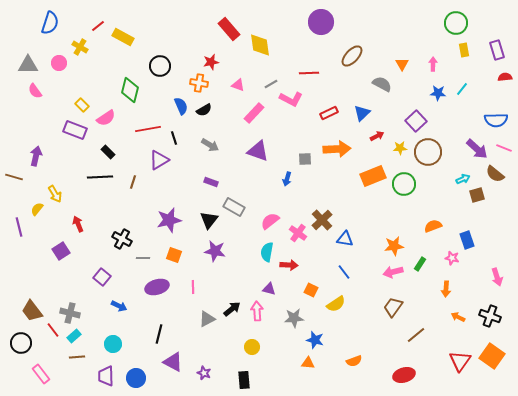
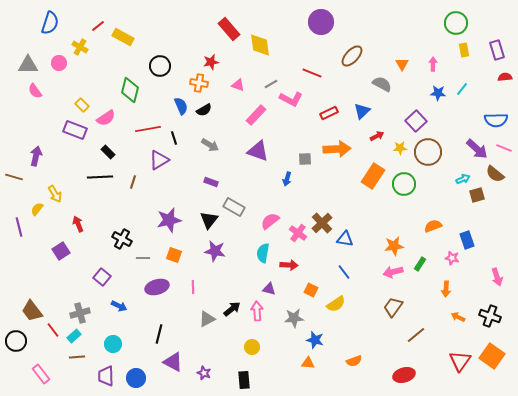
red line at (309, 73): moved 3 px right; rotated 24 degrees clockwise
pink rectangle at (254, 113): moved 2 px right, 2 px down
blue triangle at (362, 113): moved 2 px up
orange rectangle at (373, 176): rotated 35 degrees counterclockwise
brown cross at (322, 220): moved 3 px down
cyan semicircle at (267, 252): moved 4 px left, 1 px down
gray cross at (70, 313): moved 10 px right; rotated 30 degrees counterclockwise
black circle at (21, 343): moved 5 px left, 2 px up
